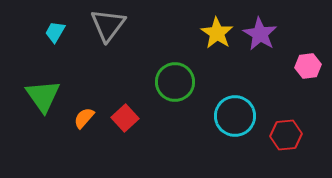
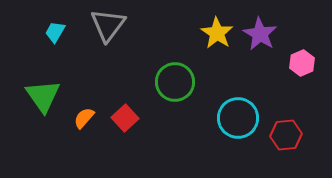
pink hexagon: moved 6 px left, 3 px up; rotated 15 degrees counterclockwise
cyan circle: moved 3 px right, 2 px down
